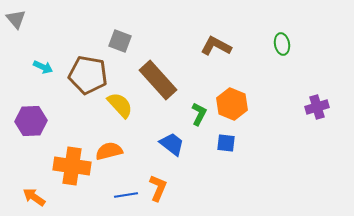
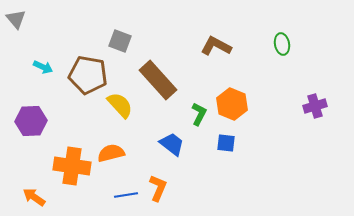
purple cross: moved 2 px left, 1 px up
orange semicircle: moved 2 px right, 2 px down
